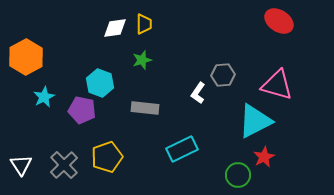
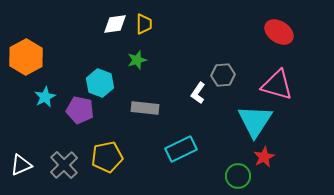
red ellipse: moved 11 px down
white diamond: moved 4 px up
green star: moved 5 px left
cyan star: moved 1 px right
purple pentagon: moved 2 px left
cyan triangle: rotated 30 degrees counterclockwise
cyan rectangle: moved 1 px left
yellow pentagon: rotated 8 degrees clockwise
white triangle: rotated 40 degrees clockwise
green circle: moved 1 px down
